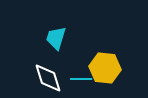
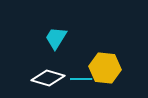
cyan trapezoid: rotated 15 degrees clockwise
white diamond: rotated 56 degrees counterclockwise
